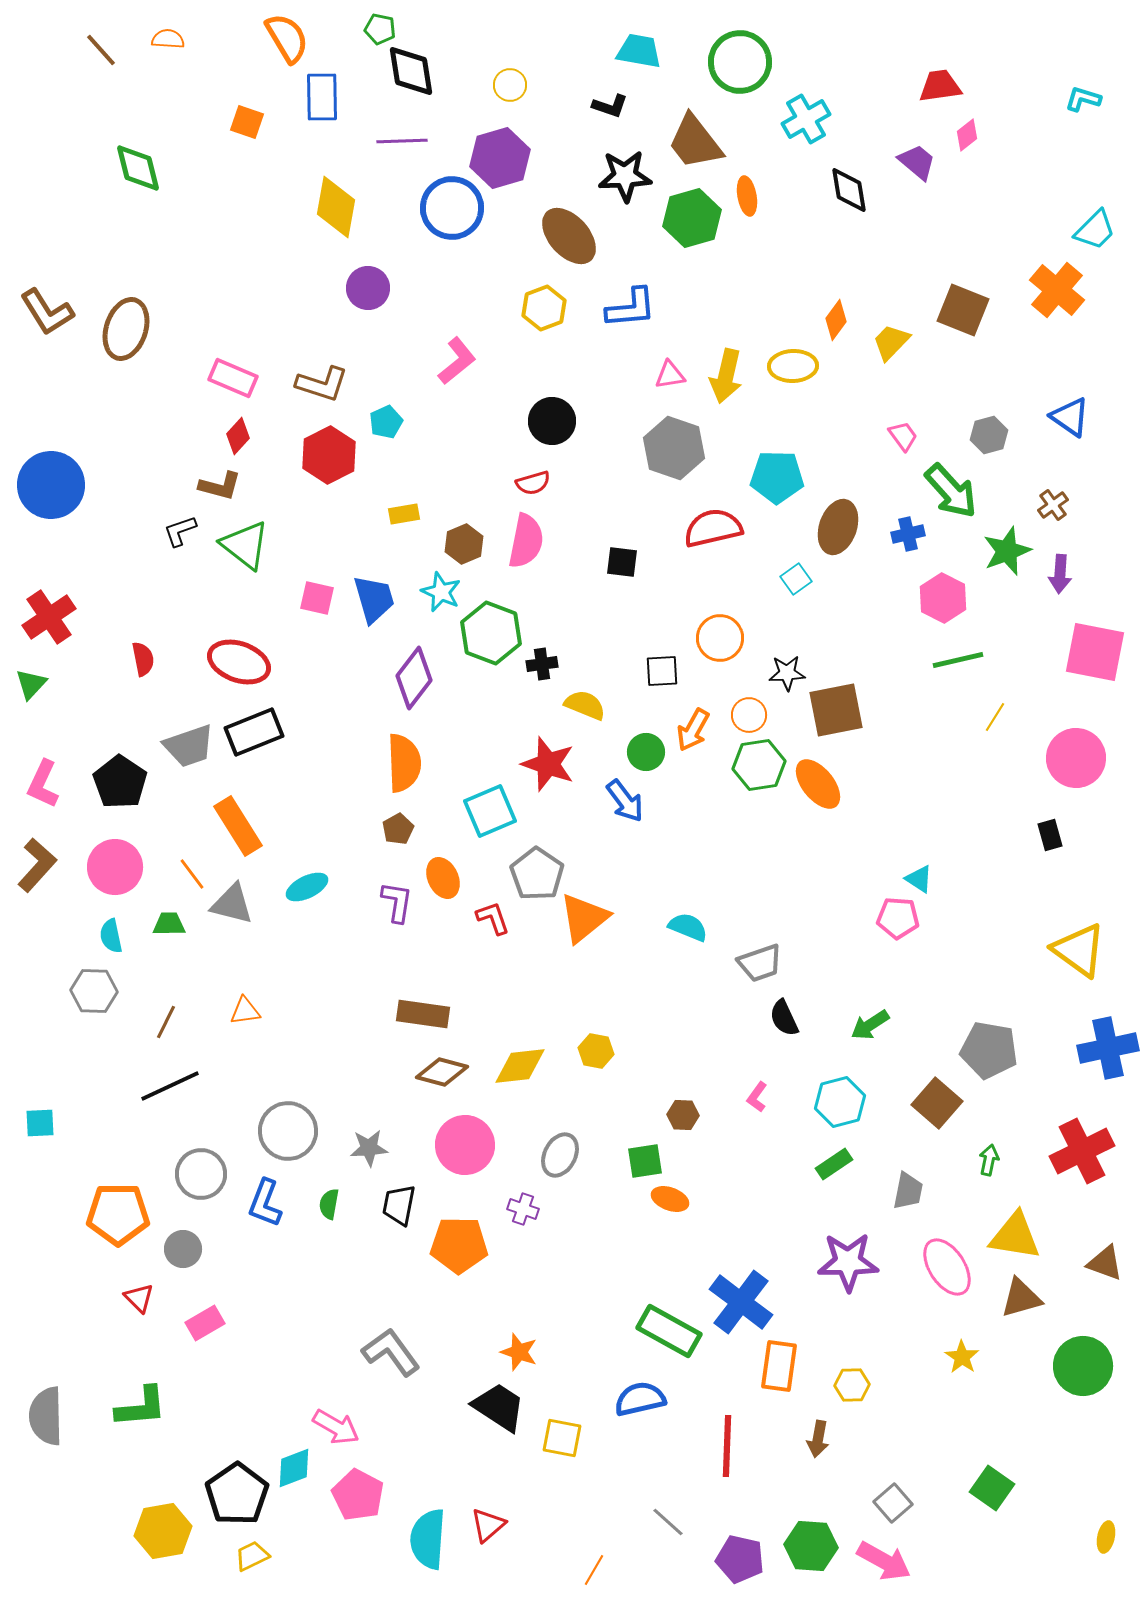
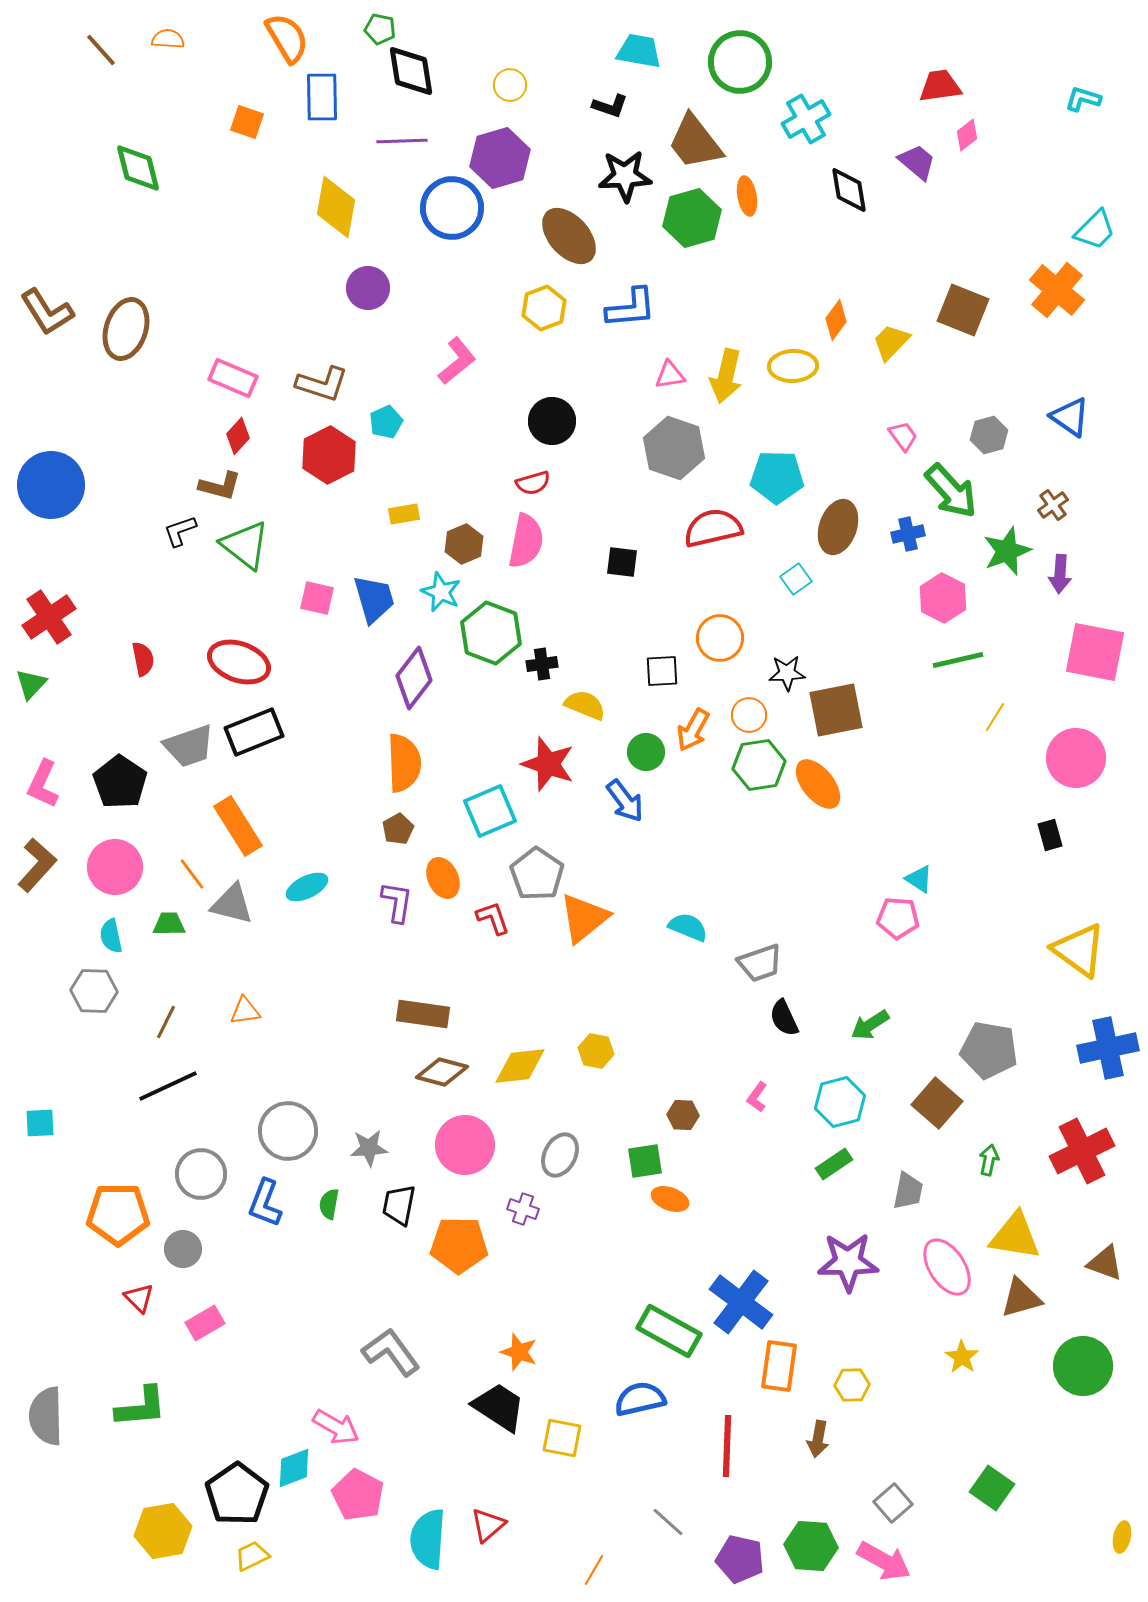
black line at (170, 1086): moved 2 px left
yellow ellipse at (1106, 1537): moved 16 px right
